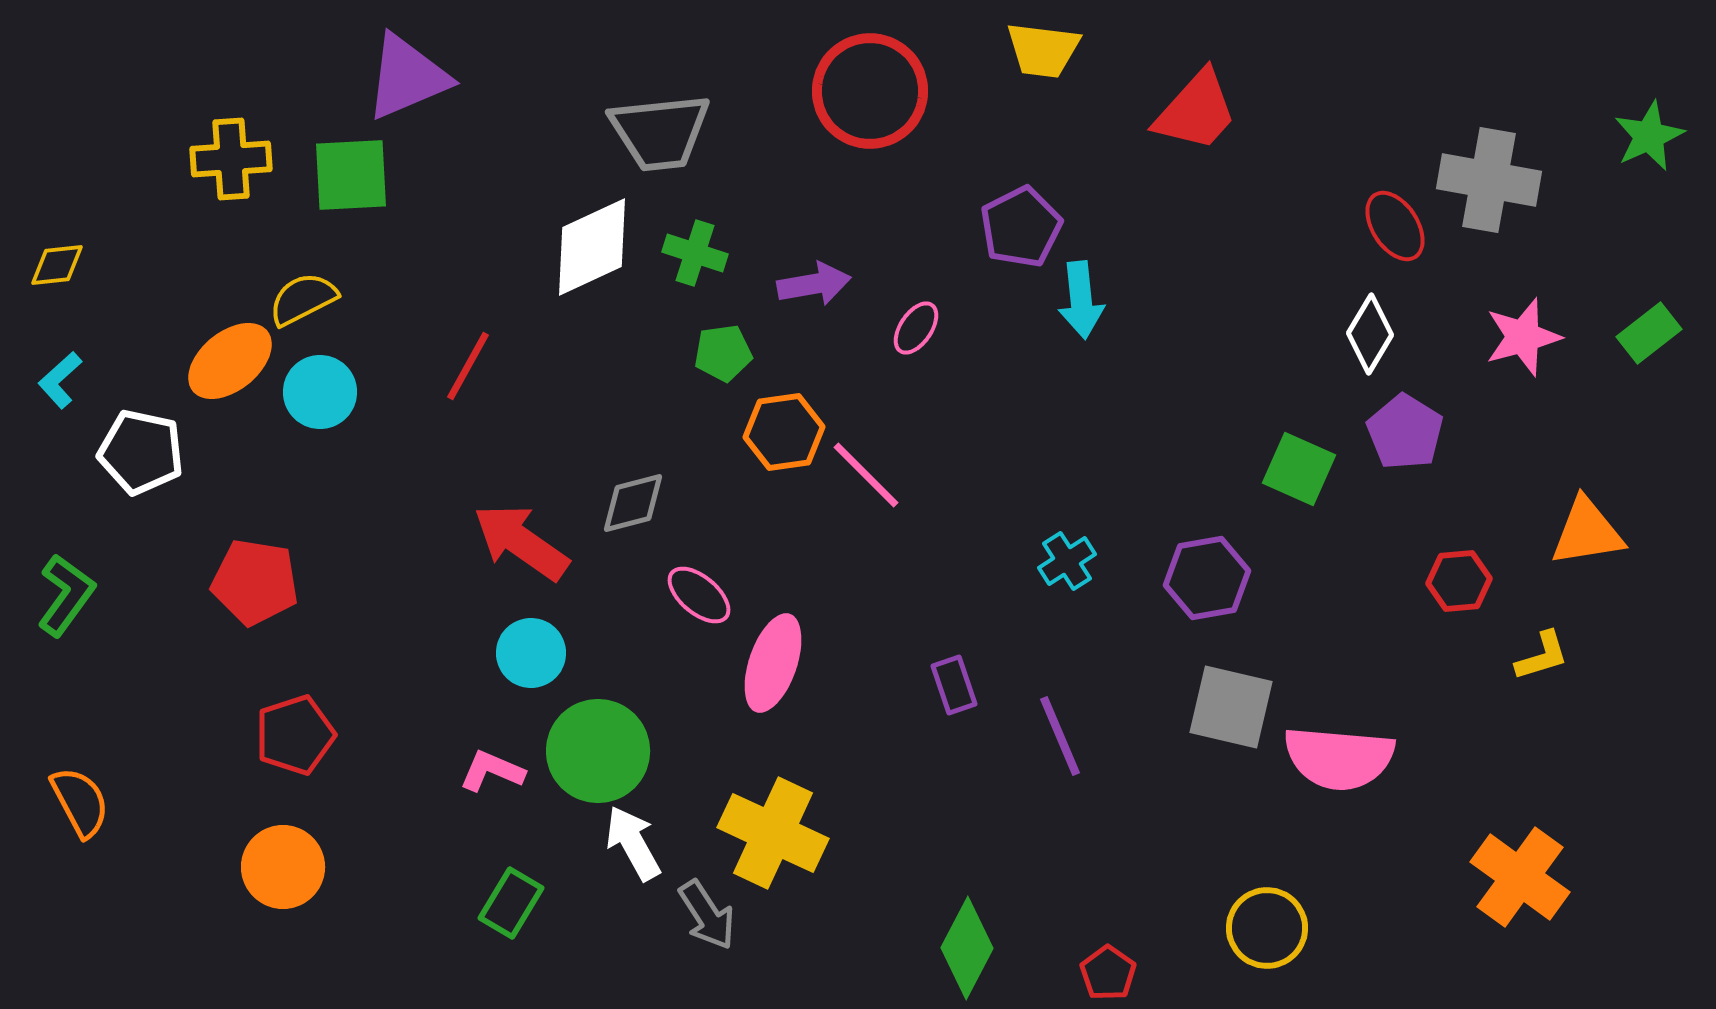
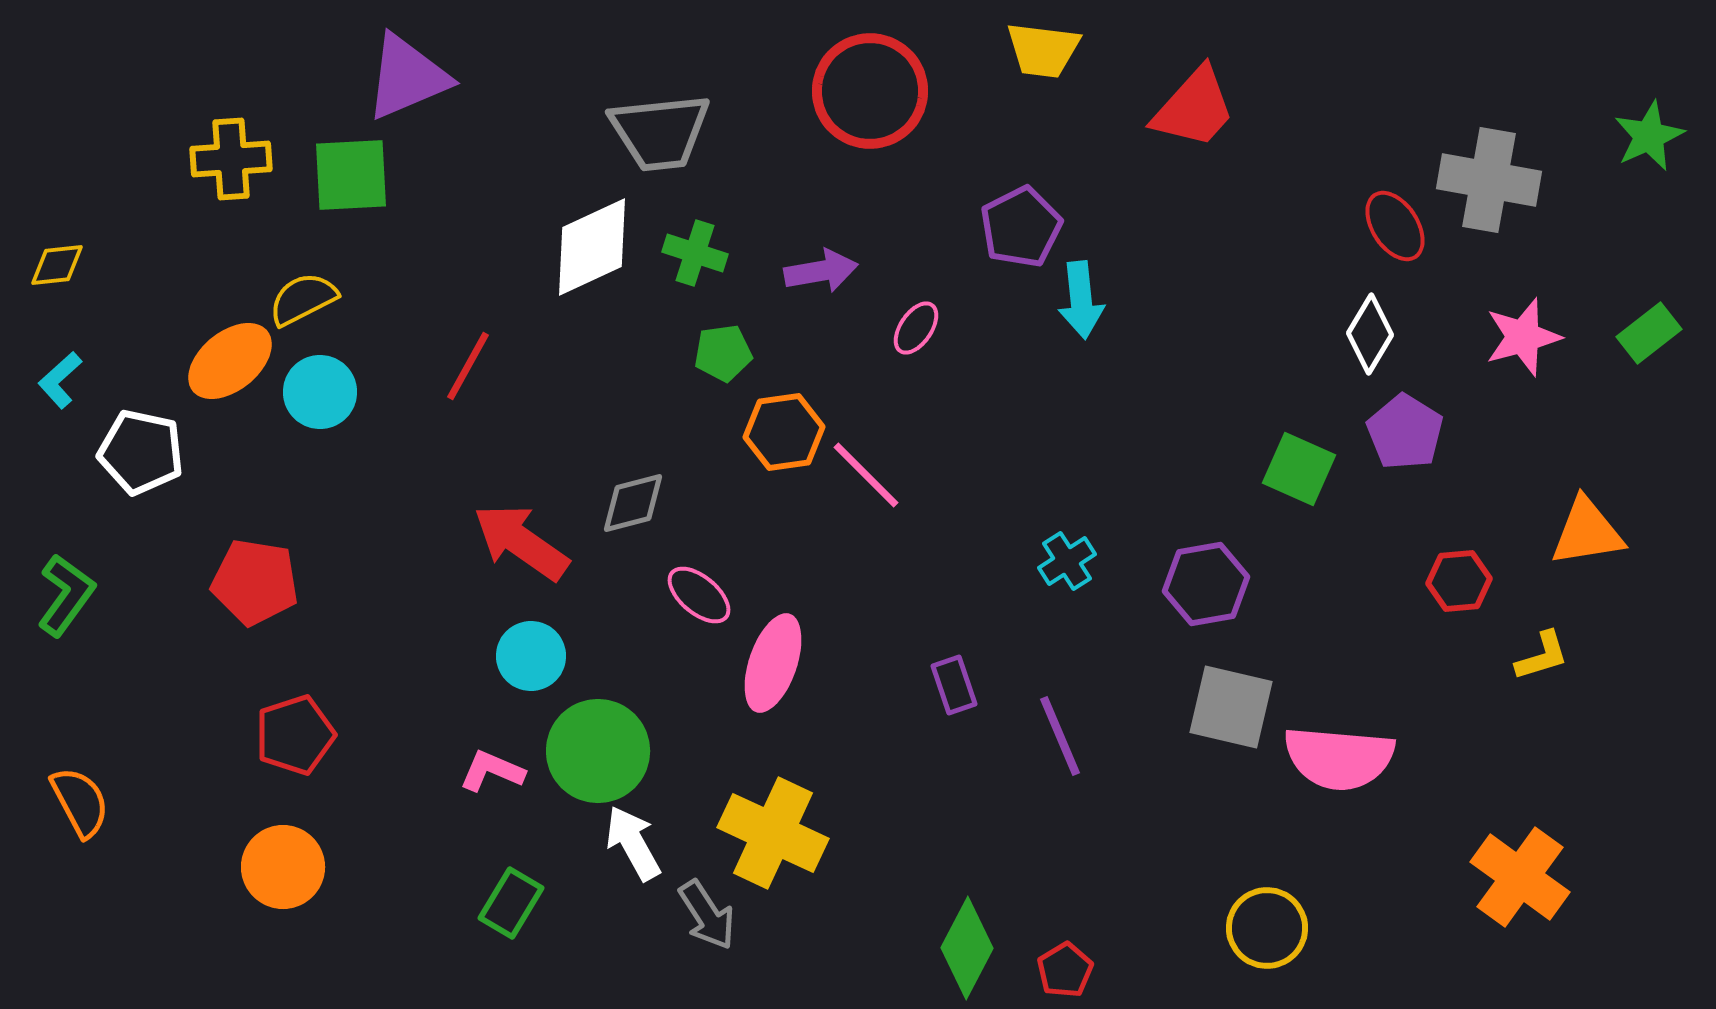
red trapezoid at (1196, 111): moved 2 px left, 3 px up
purple arrow at (814, 284): moved 7 px right, 13 px up
purple hexagon at (1207, 578): moved 1 px left, 6 px down
cyan circle at (531, 653): moved 3 px down
red pentagon at (1108, 973): moved 43 px left, 3 px up; rotated 6 degrees clockwise
